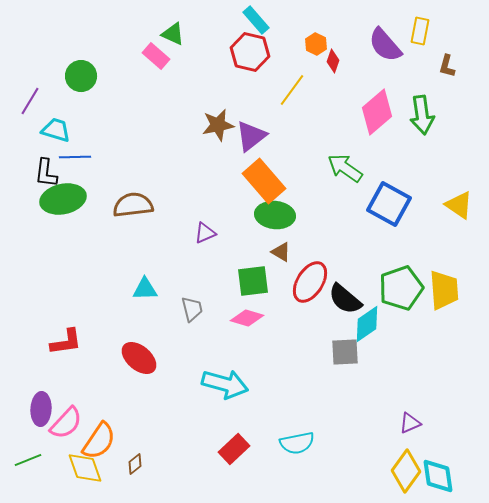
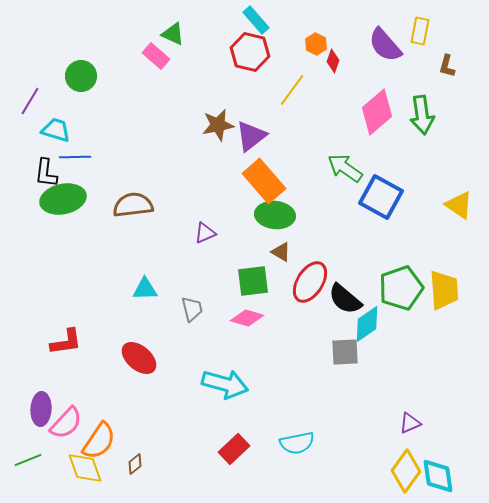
blue square at (389, 204): moved 8 px left, 7 px up
